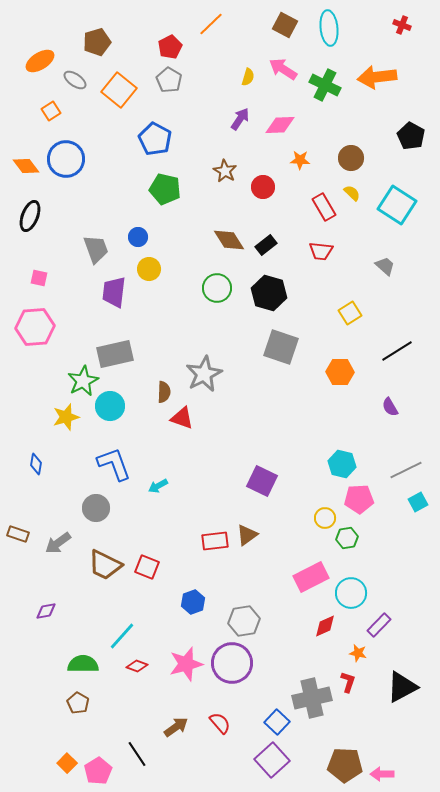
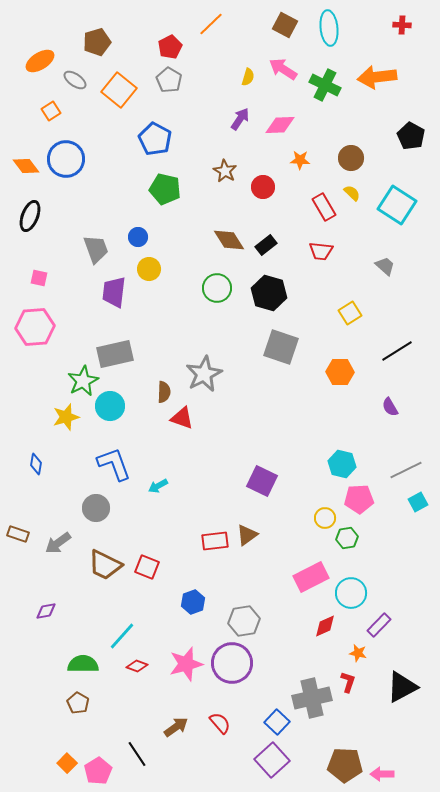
red cross at (402, 25): rotated 18 degrees counterclockwise
